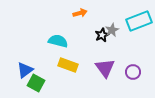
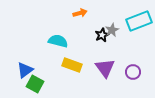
yellow rectangle: moved 4 px right
green square: moved 1 px left, 1 px down
